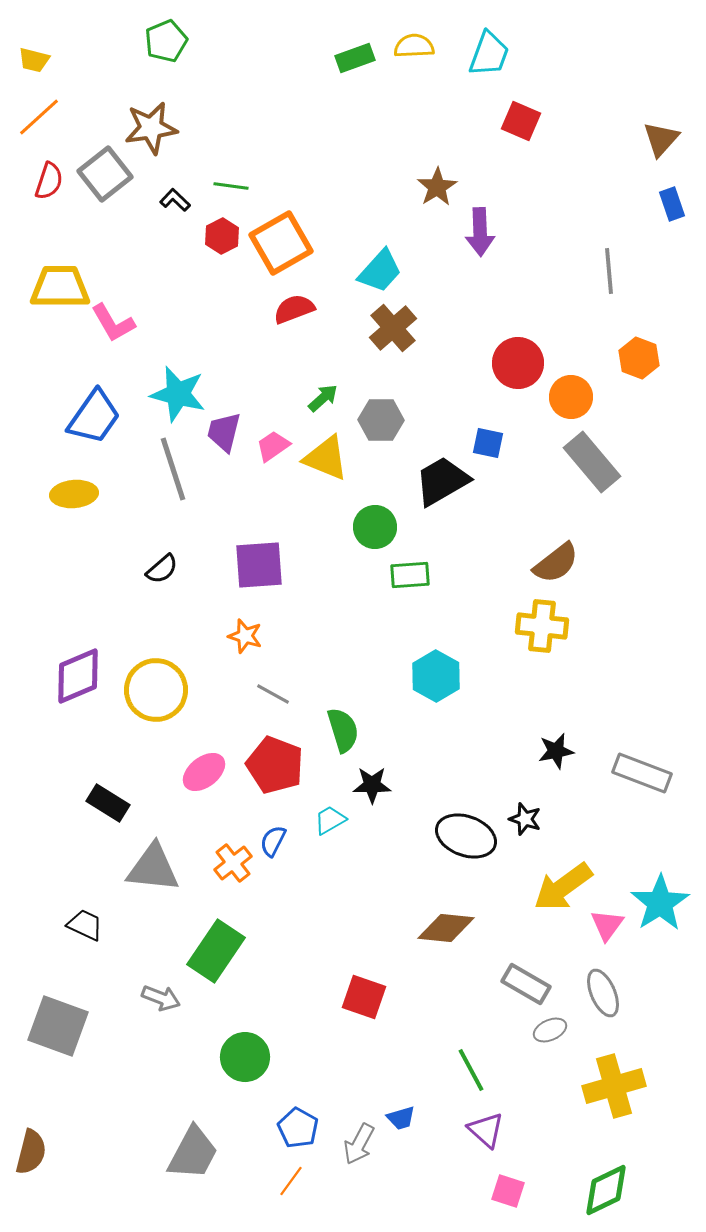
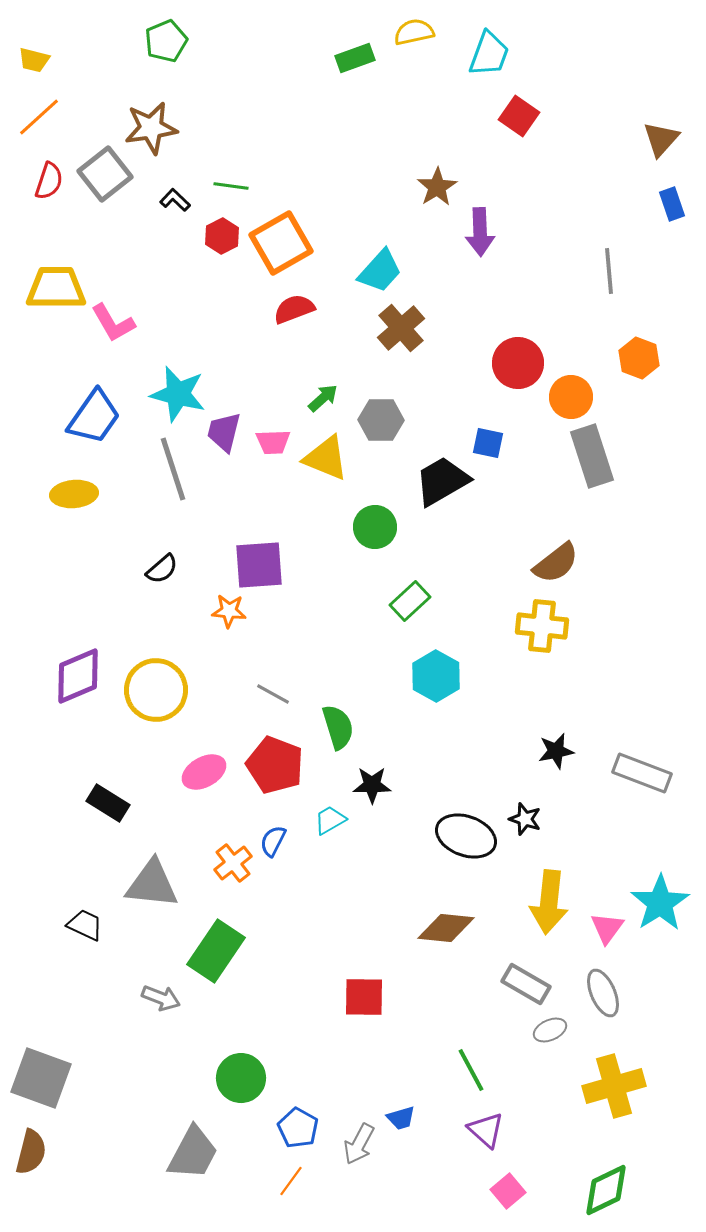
yellow semicircle at (414, 46): moved 14 px up; rotated 9 degrees counterclockwise
red square at (521, 121): moved 2 px left, 5 px up; rotated 12 degrees clockwise
yellow trapezoid at (60, 287): moved 4 px left, 1 px down
brown cross at (393, 328): moved 8 px right
pink trapezoid at (273, 446): moved 4 px up; rotated 147 degrees counterclockwise
gray rectangle at (592, 462): moved 6 px up; rotated 22 degrees clockwise
green rectangle at (410, 575): moved 26 px down; rotated 39 degrees counterclockwise
orange star at (245, 636): moved 16 px left, 25 px up; rotated 12 degrees counterclockwise
green semicircle at (343, 730): moved 5 px left, 3 px up
pink ellipse at (204, 772): rotated 9 degrees clockwise
gray triangle at (153, 868): moved 1 px left, 16 px down
yellow arrow at (563, 887): moved 14 px left, 15 px down; rotated 48 degrees counterclockwise
pink triangle at (607, 925): moved 3 px down
red square at (364, 997): rotated 18 degrees counterclockwise
gray square at (58, 1026): moved 17 px left, 52 px down
green circle at (245, 1057): moved 4 px left, 21 px down
pink square at (508, 1191): rotated 32 degrees clockwise
